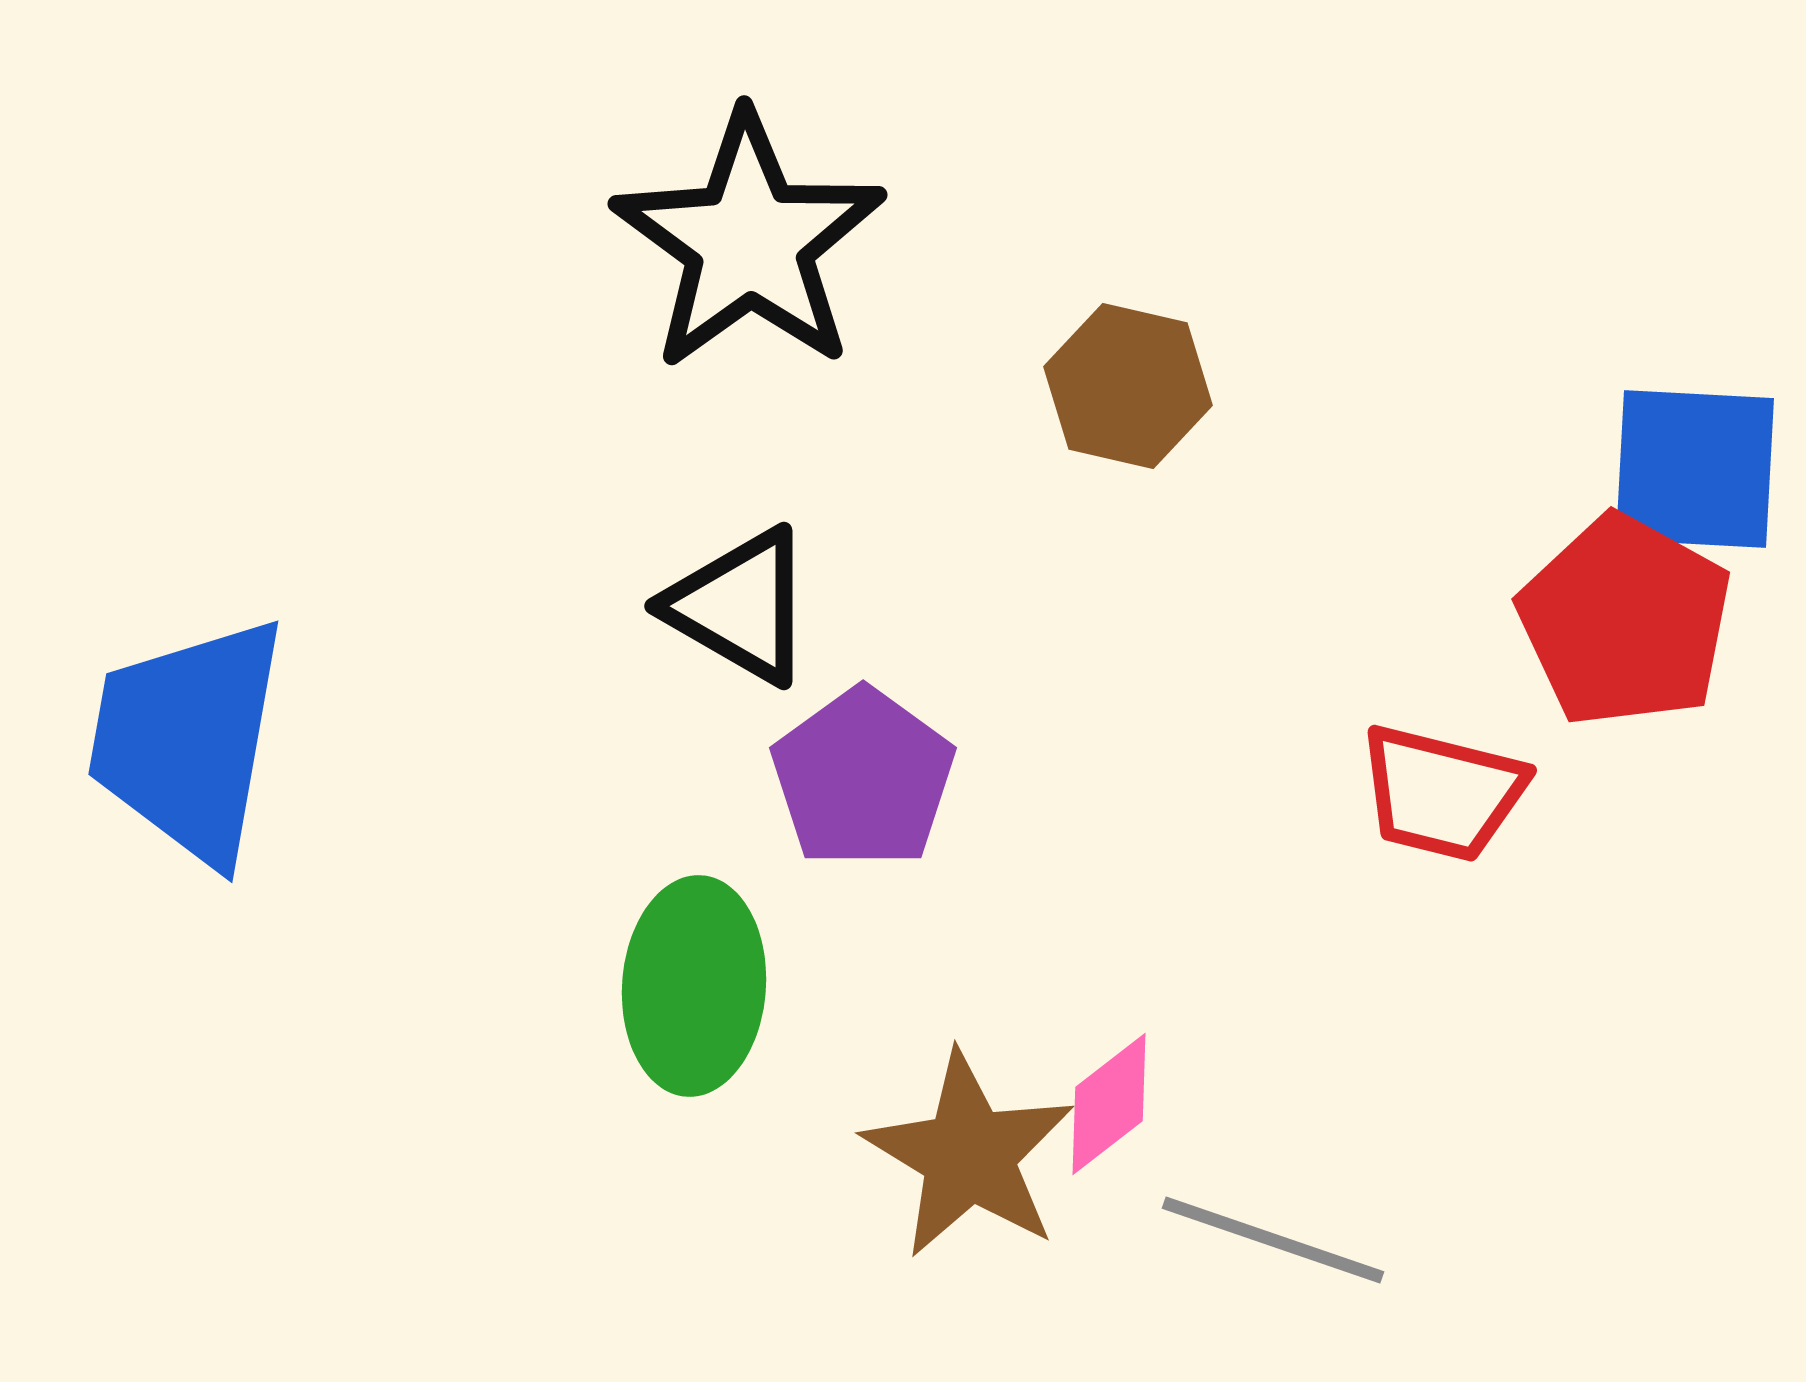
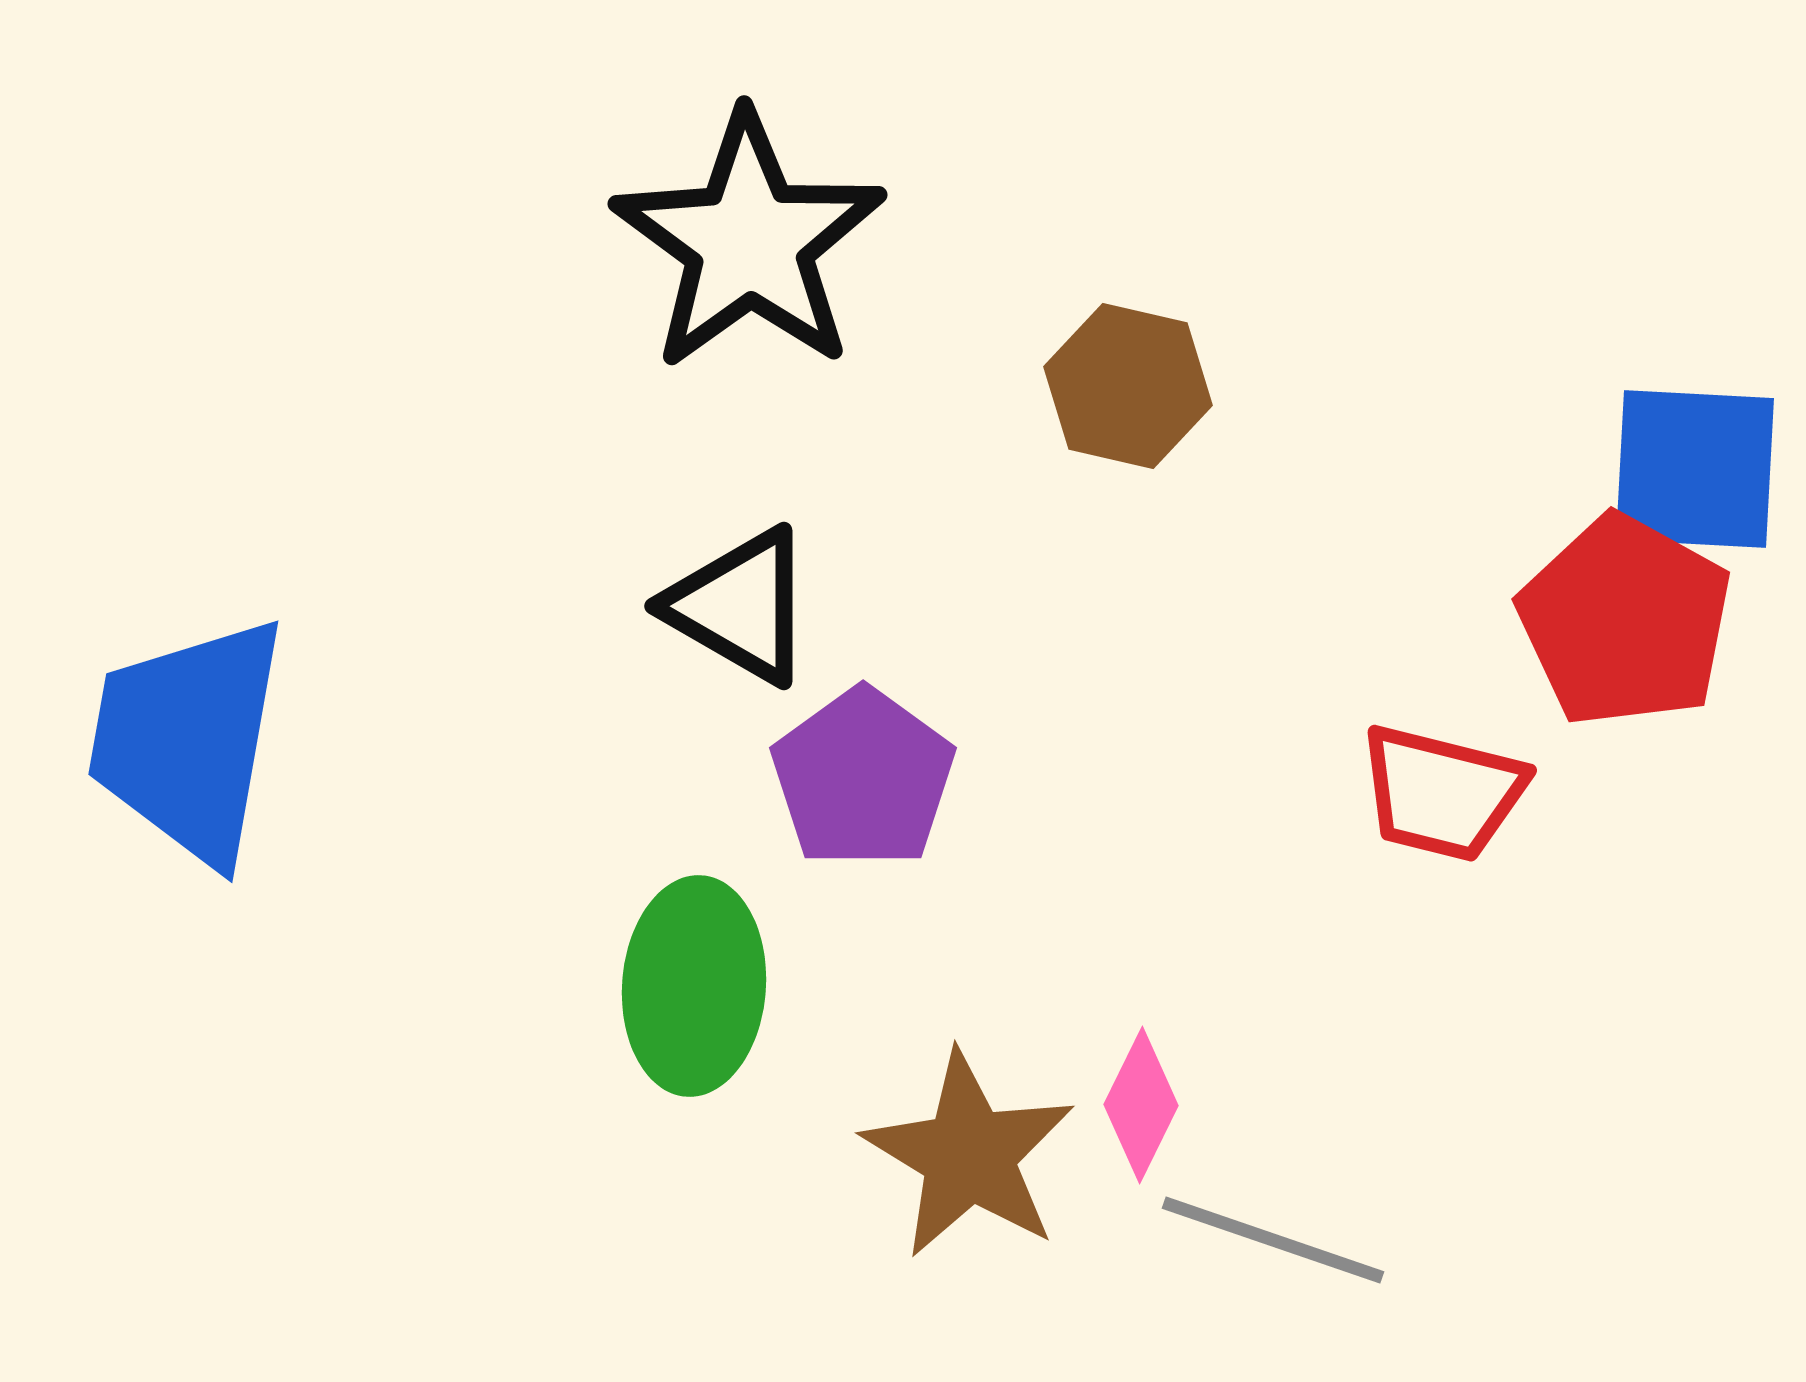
pink diamond: moved 32 px right, 1 px down; rotated 26 degrees counterclockwise
